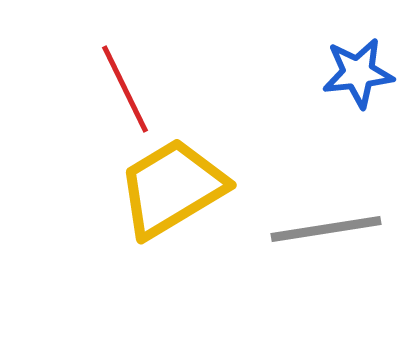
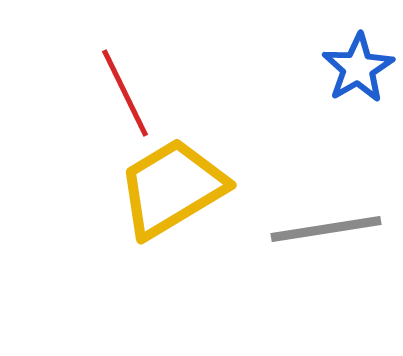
blue star: moved 5 px up; rotated 24 degrees counterclockwise
red line: moved 4 px down
